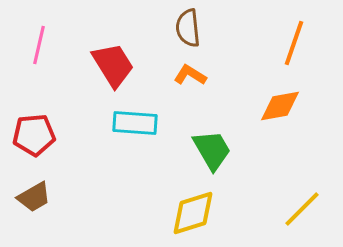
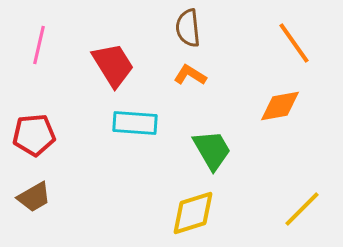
orange line: rotated 54 degrees counterclockwise
